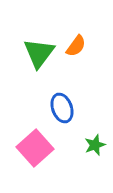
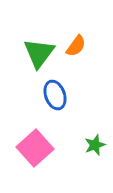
blue ellipse: moved 7 px left, 13 px up
